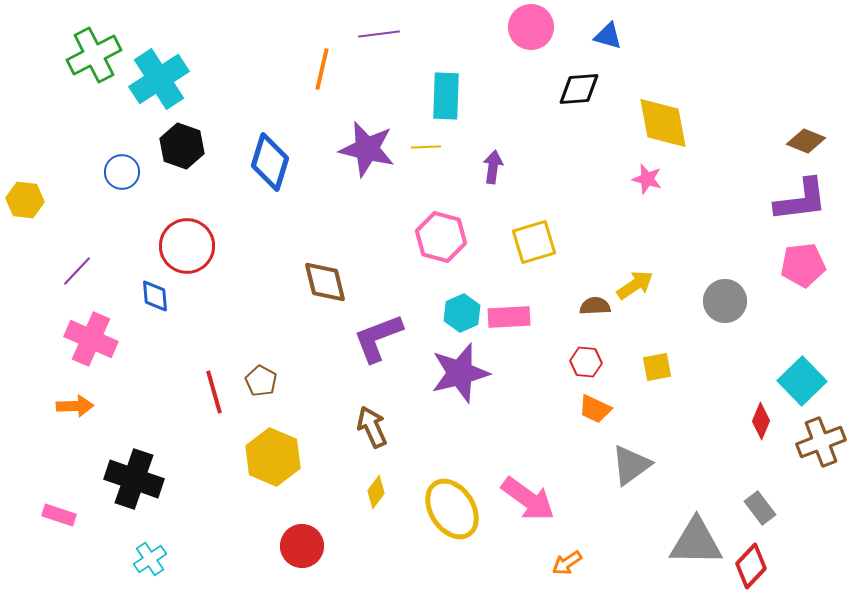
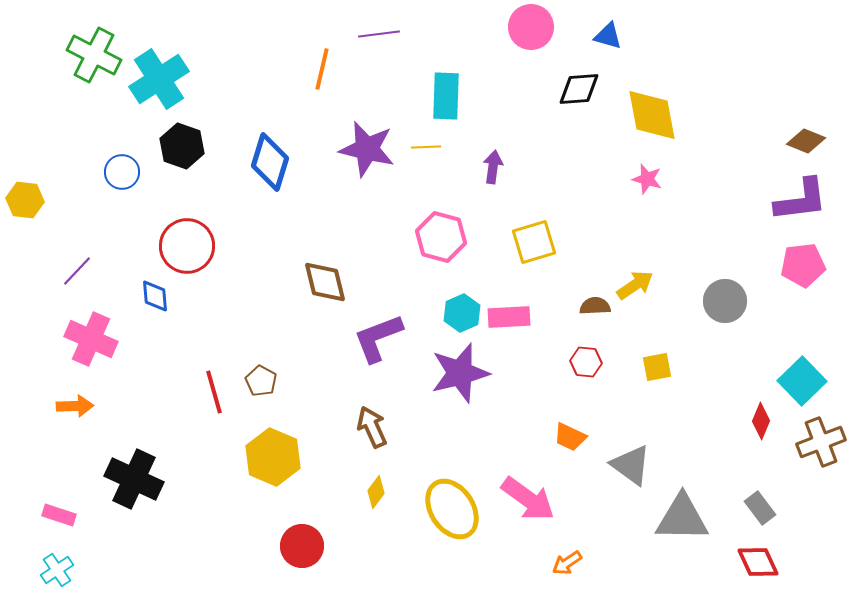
green cross at (94, 55): rotated 36 degrees counterclockwise
yellow diamond at (663, 123): moved 11 px left, 8 px up
orange trapezoid at (595, 409): moved 25 px left, 28 px down
gray triangle at (631, 465): rotated 48 degrees counterclockwise
black cross at (134, 479): rotated 6 degrees clockwise
gray triangle at (696, 542): moved 14 px left, 24 px up
cyan cross at (150, 559): moved 93 px left, 11 px down
red diamond at (751, 566): moved 7 px right, 4 px up; rotated 69 degrees counterclockwise
